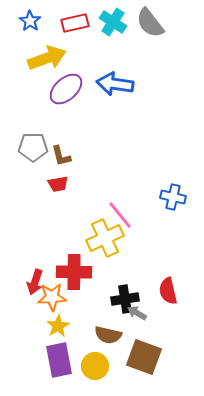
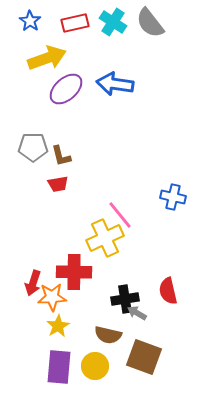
red arrow: moved 2 px left, 1 px down
purple rectangle: moved 7 px down; rotated 16 degrees clockwise
